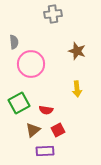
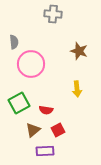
gray cross: rotated 12 degrees clockwise
brown star: moved 2 px right
